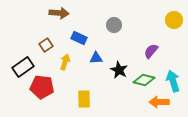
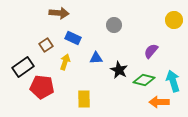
blue rectangle: moved 6 px left
